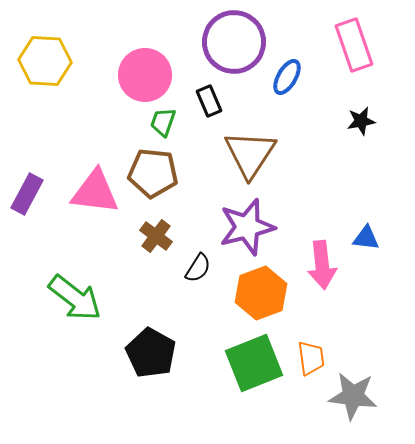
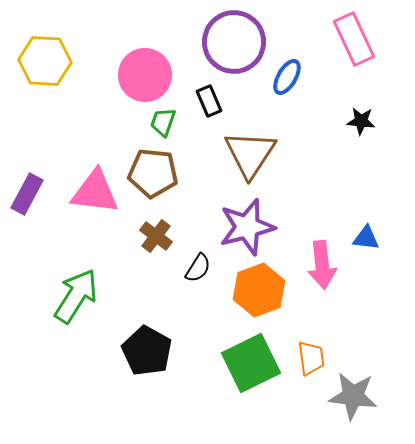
pink rectangle: moved 6 px up; rotated 6 degrees counterclockwise
black star: rotated 16 degrees clockwise
orange hexagon: moved 2 px left, 3 px up
green arrow: moved 1 px right, 2 px up; rotated 96 degrees counterclockwise
black pentagon: moved 4 px left, 2 px up
green square: moved 3 px left; rotated 4 degrees counterclockwise
